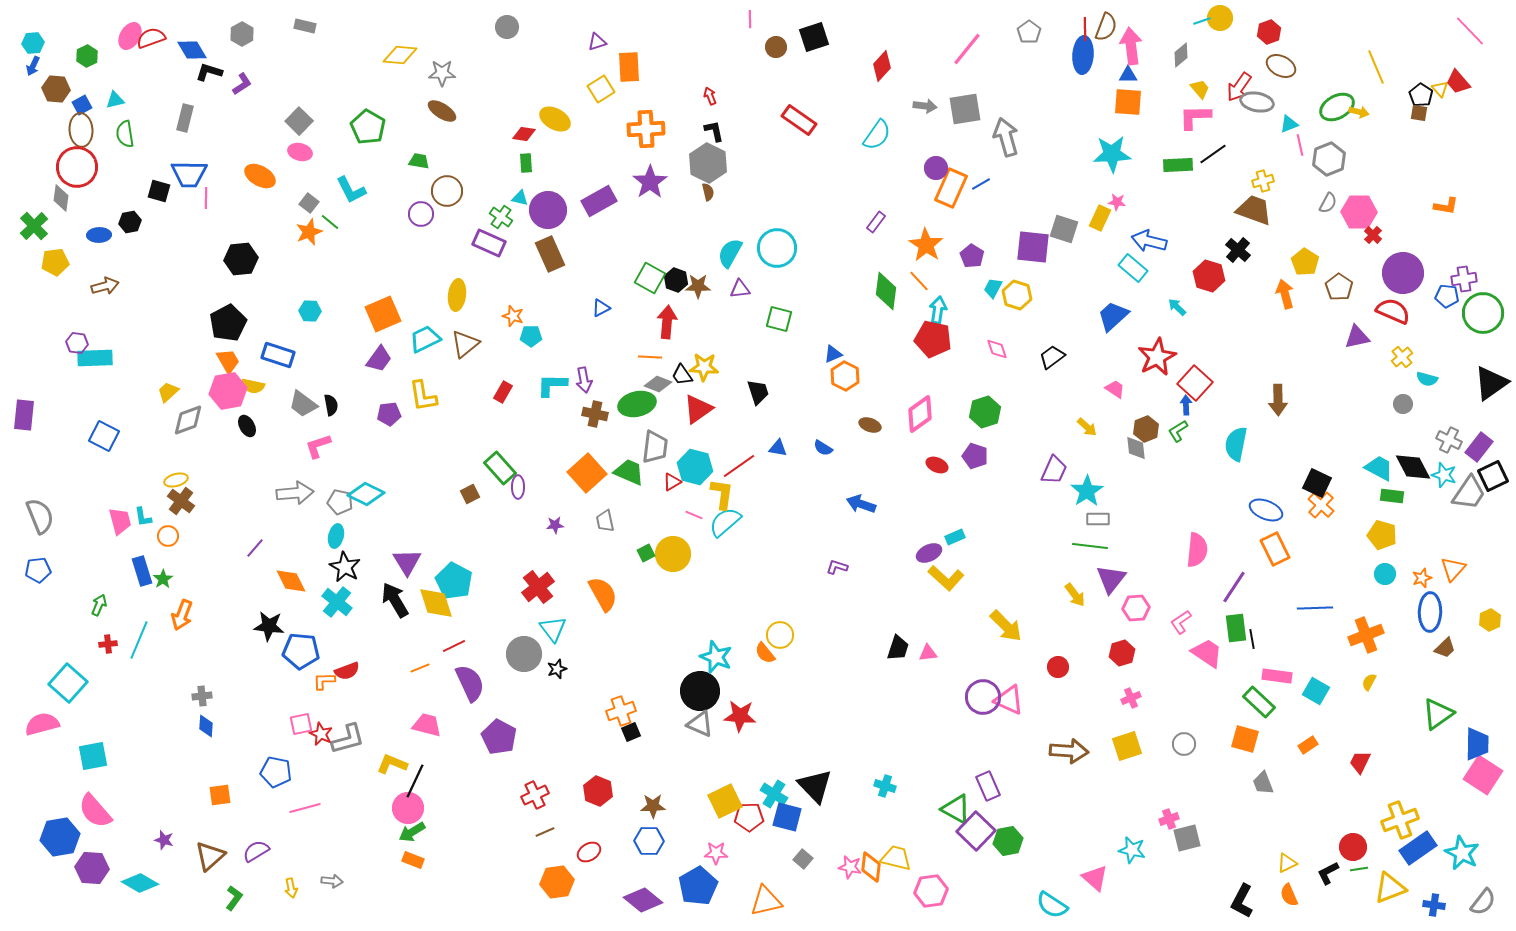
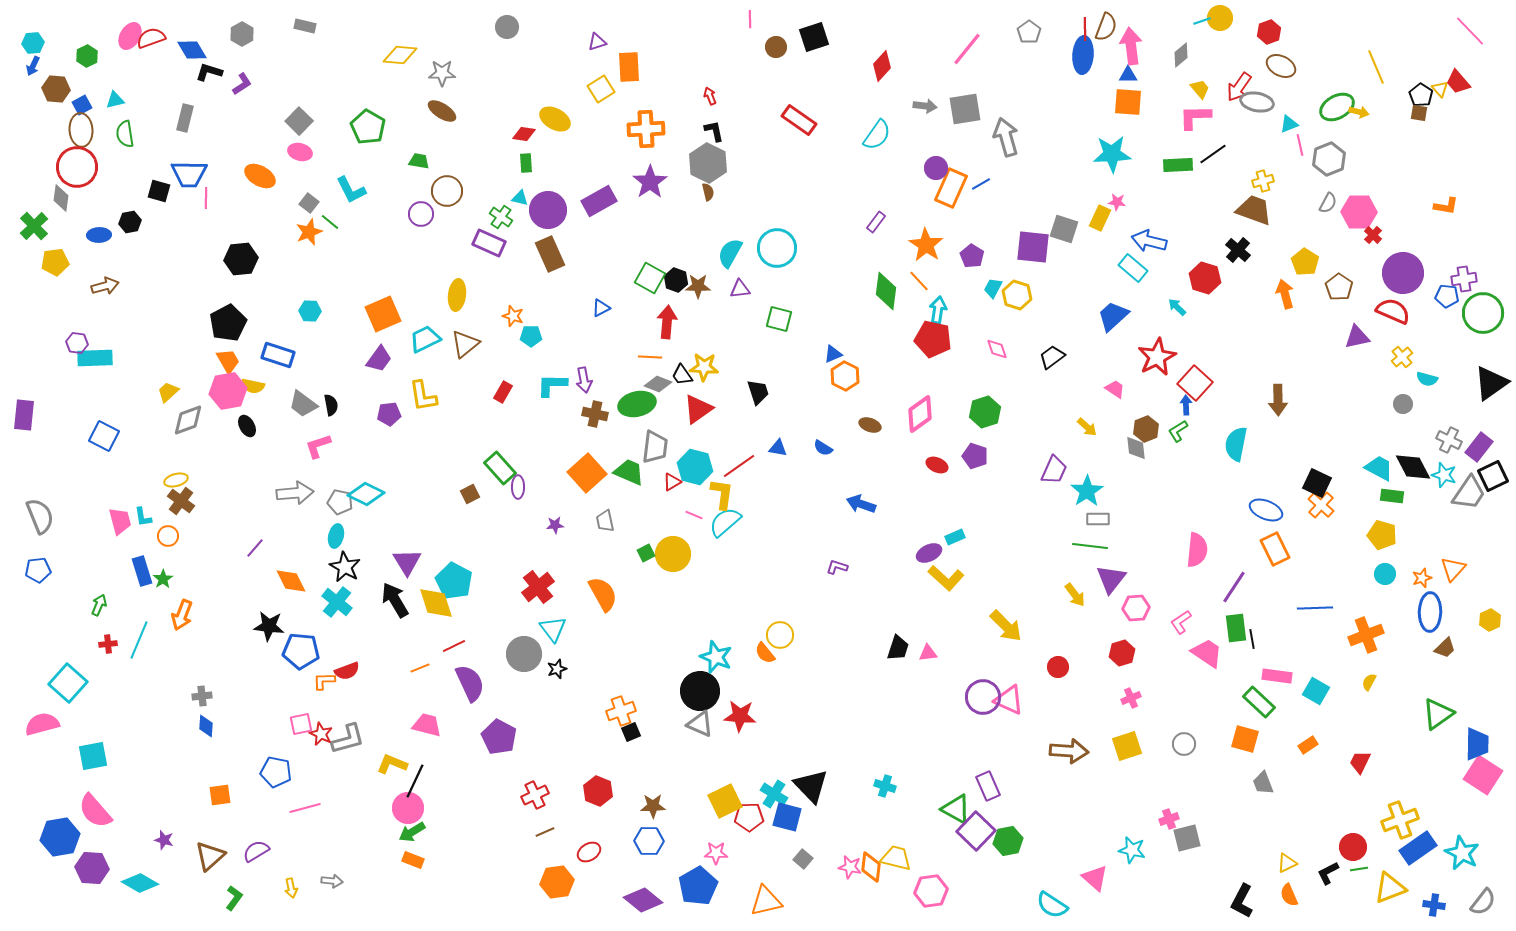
red hexagon at (1209, 276): moved 4 px left, 2 px down
black triangle at (815, 786): moved 4 px left
